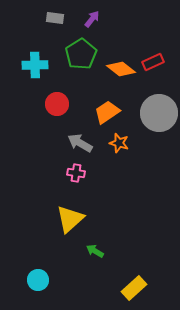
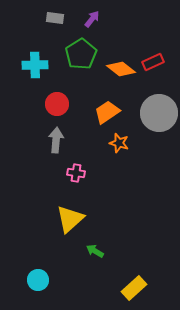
gray arrow: moved 24 px left, 3 px up; rotated 65 degrees clockwise
